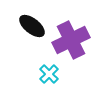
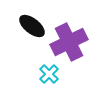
purple cross: moved 2 px left, 2 px down
